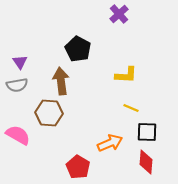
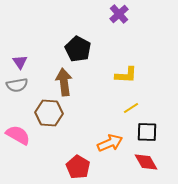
brown arrow: moved 3 px right, 1 px down
yellow line: rotated 56 degrees counterclockwise
red diamond: rotated 35 degrees counterclockwise
